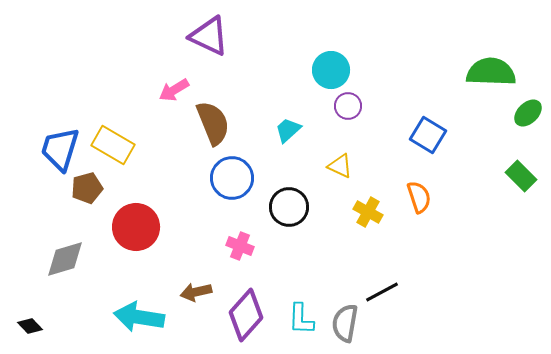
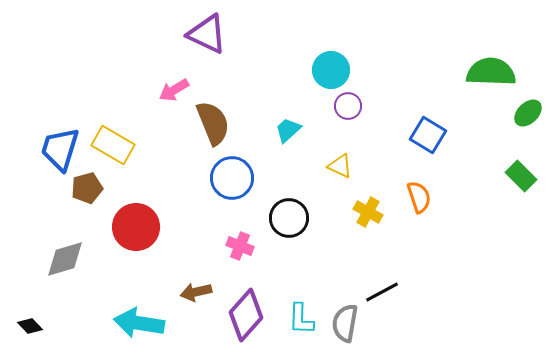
purple triangle: moved 2 px left, 2 px up
black circle: moved 11 px down
cyan arrow: moved 6 px down
